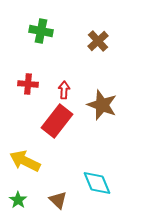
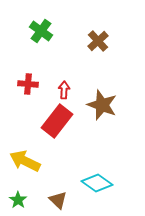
green cross: rotated 25 degrees clockwise
cyan diamond: rotated 32 degrees counterclockwise
